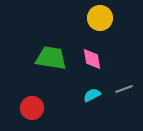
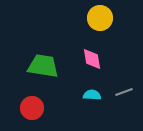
green trapezoid: moved 8 px left, 8 px down
gray line: moved 3 px down
cyan semicircle: rotated 30 degrees clockwise
